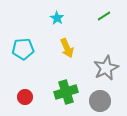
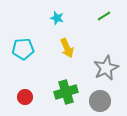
cyan star: rotated 16 degrees counterclockwise
